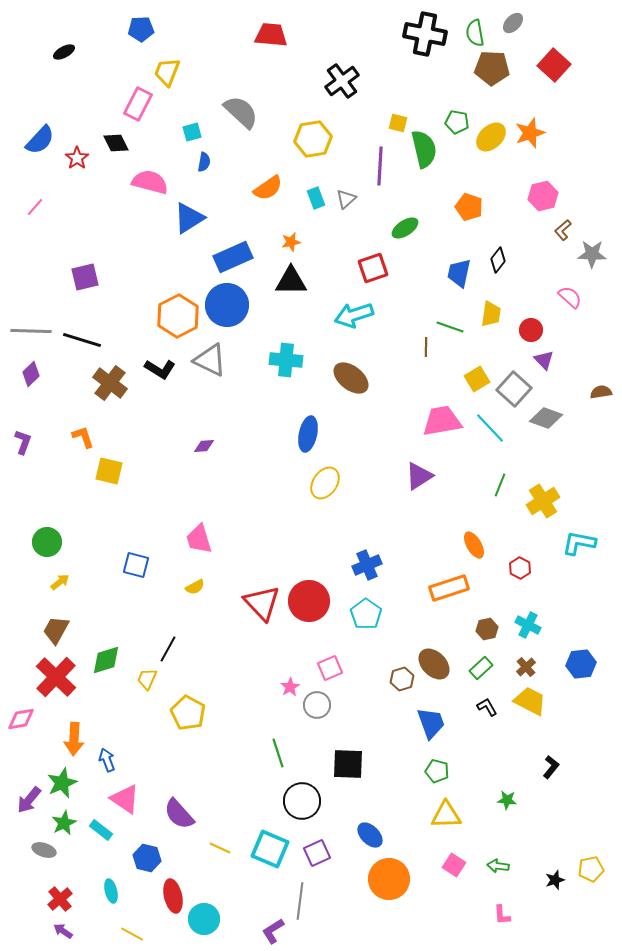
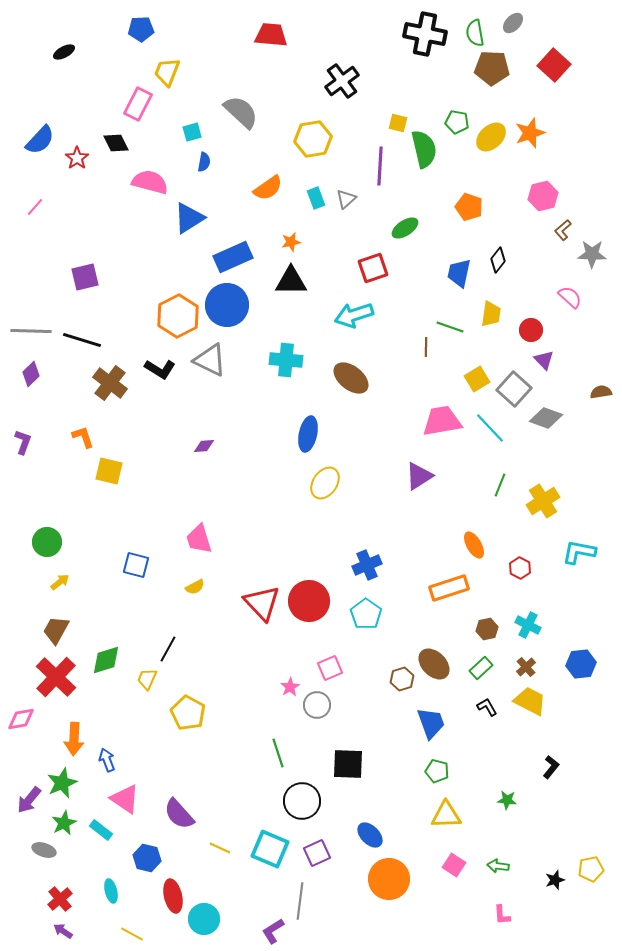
cyan L-shape at (579, 543): moved 9 px down
